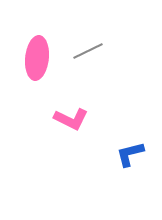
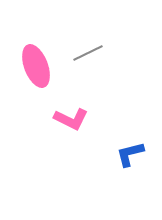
gray line: moved 2 px down
pink ellipse: moved 1 px left, 8 px down; rotated 27 degrees counterclockwise
